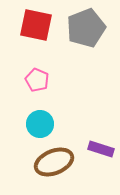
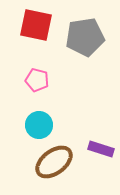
gray pentagon: moved 1 px left, 9 px down; rotated 12 degrees clockwise
pink pentagon: rotated 10 degrees counterclockwise
cyan circle: moved 1 px left, 1 px down
brown ellipse: rotated 15 degrees counterclockwise
